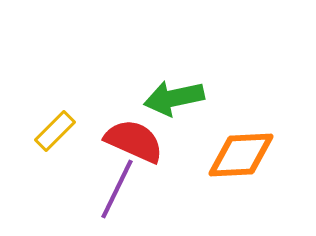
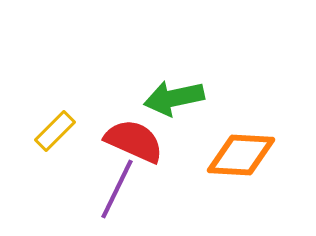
orange diamond: rotated 6 degrees clockwise
